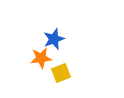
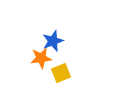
blue star: moved 1 px left, 2 px down
